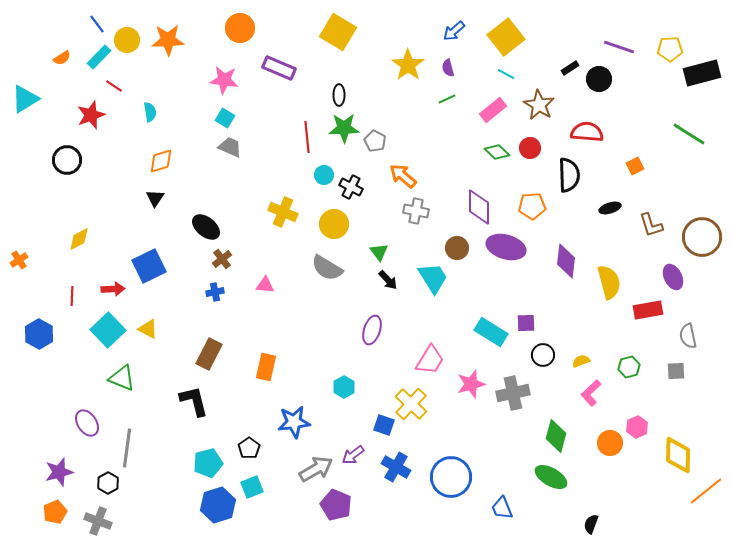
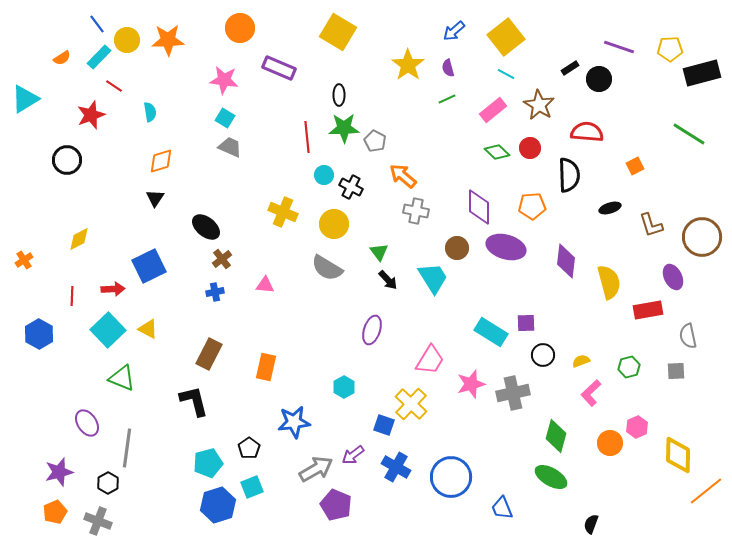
orange cross at (19, 260): moved 5 px right
